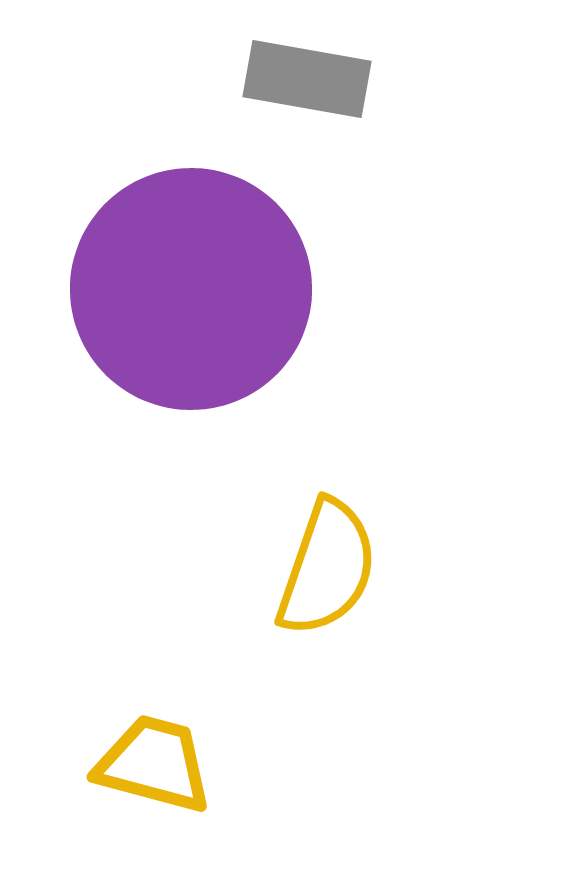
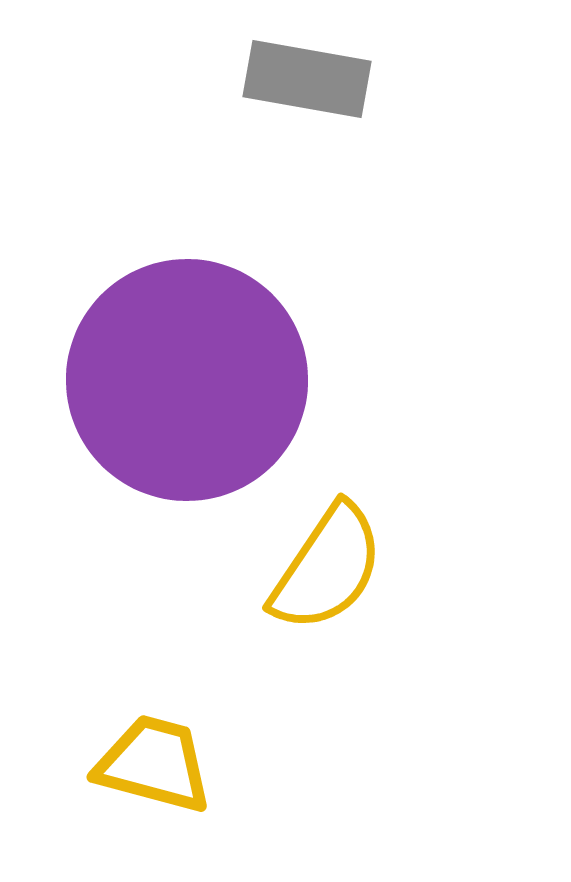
purple circle: moved 4 px left, 91 px down
yellow semicircle: rotated 15 degrees clockwise
